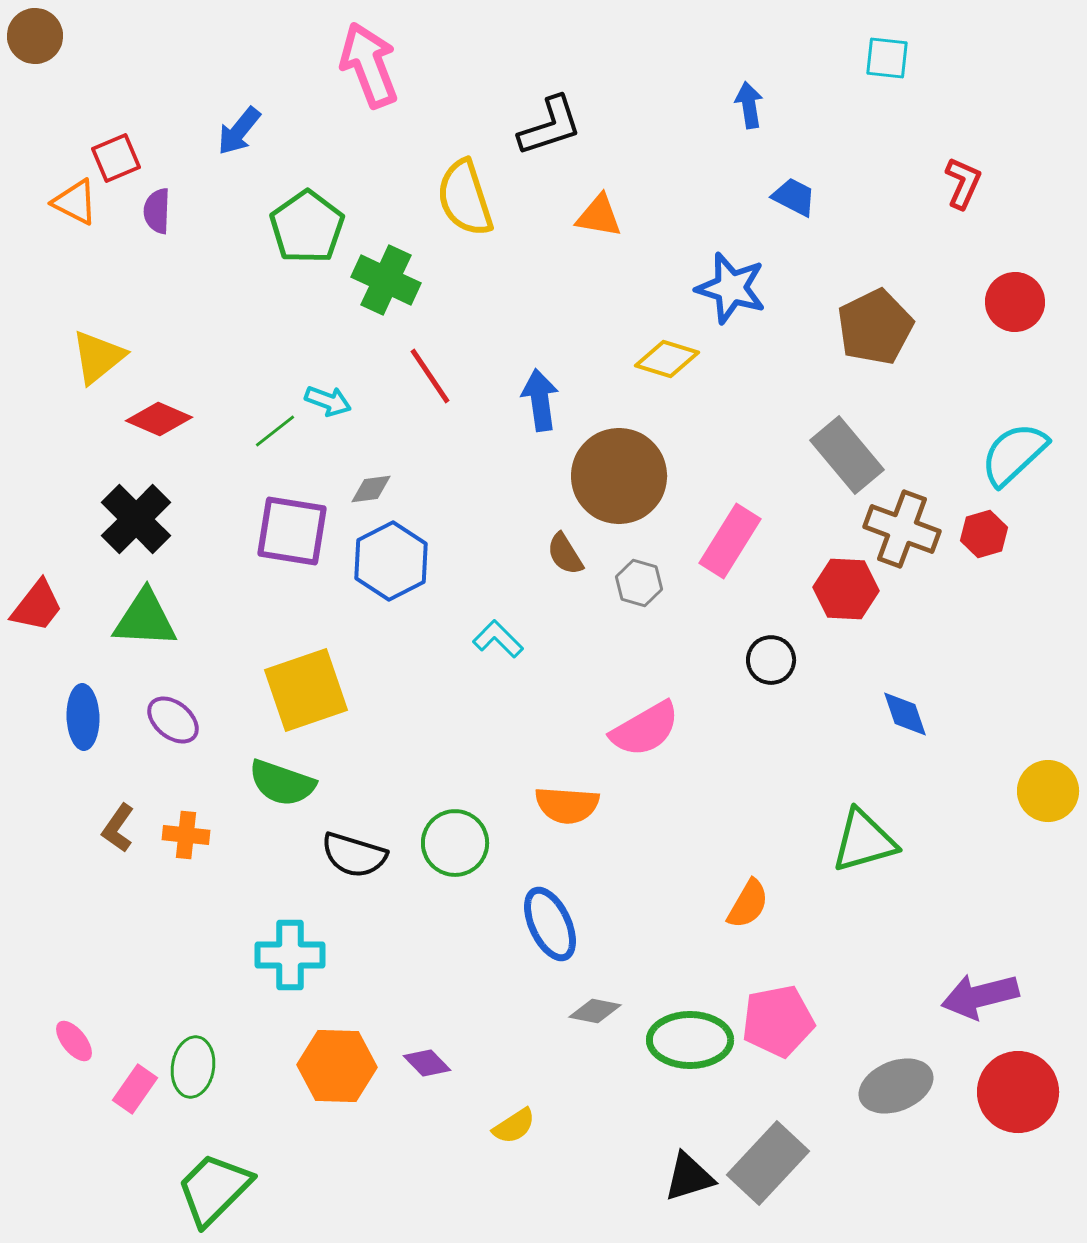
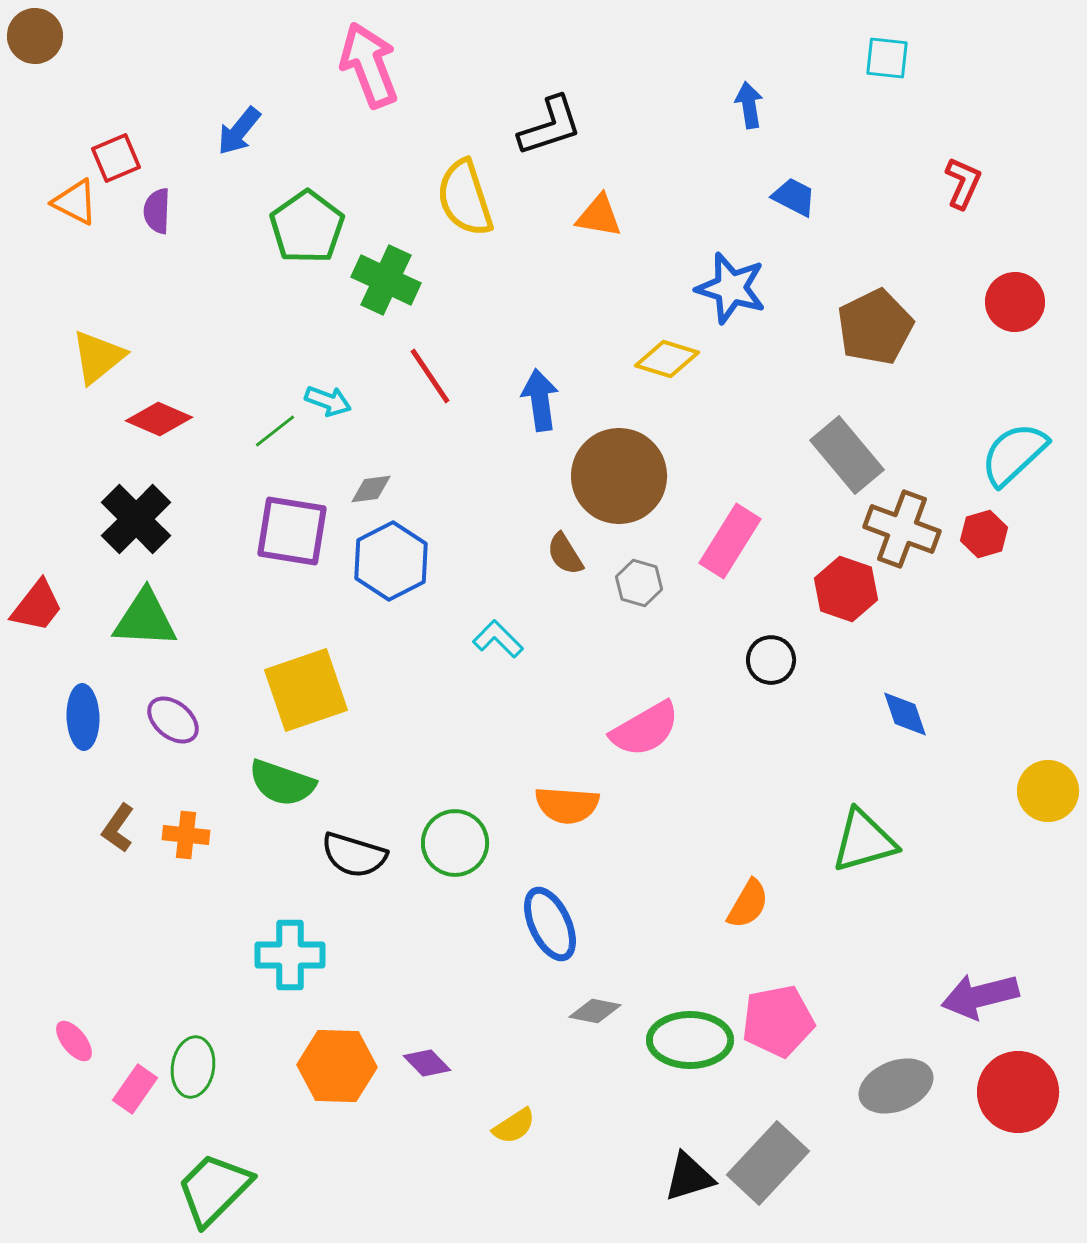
red hexagon at (846, 589): rotated 16 degrees clockwise
